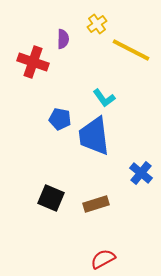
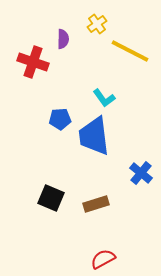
yellow line: moved 1 px left, 1 px down
blue pentagon: rotated 15 degrees counterclockwise
